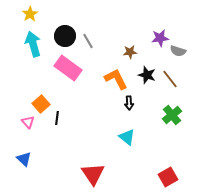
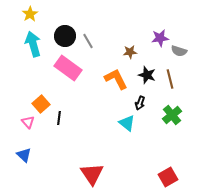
gray semicircle: moved 1 px right
brown line: rotated 24 degrees clockwise
black arrow: moved 11 px right; rotated 24 degrees clockwise
black line: moved 2 px right
cyan triangle: moved 14 px up
blue triangle: moved 4 px up
red triangle: moved 1 px left
